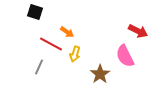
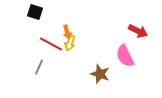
orange arrow: rotated 40 degrees clockwise
yellow arrow: moved 5 px left, 11 px up
brown star: rotated 18 degrees counterclockwise
